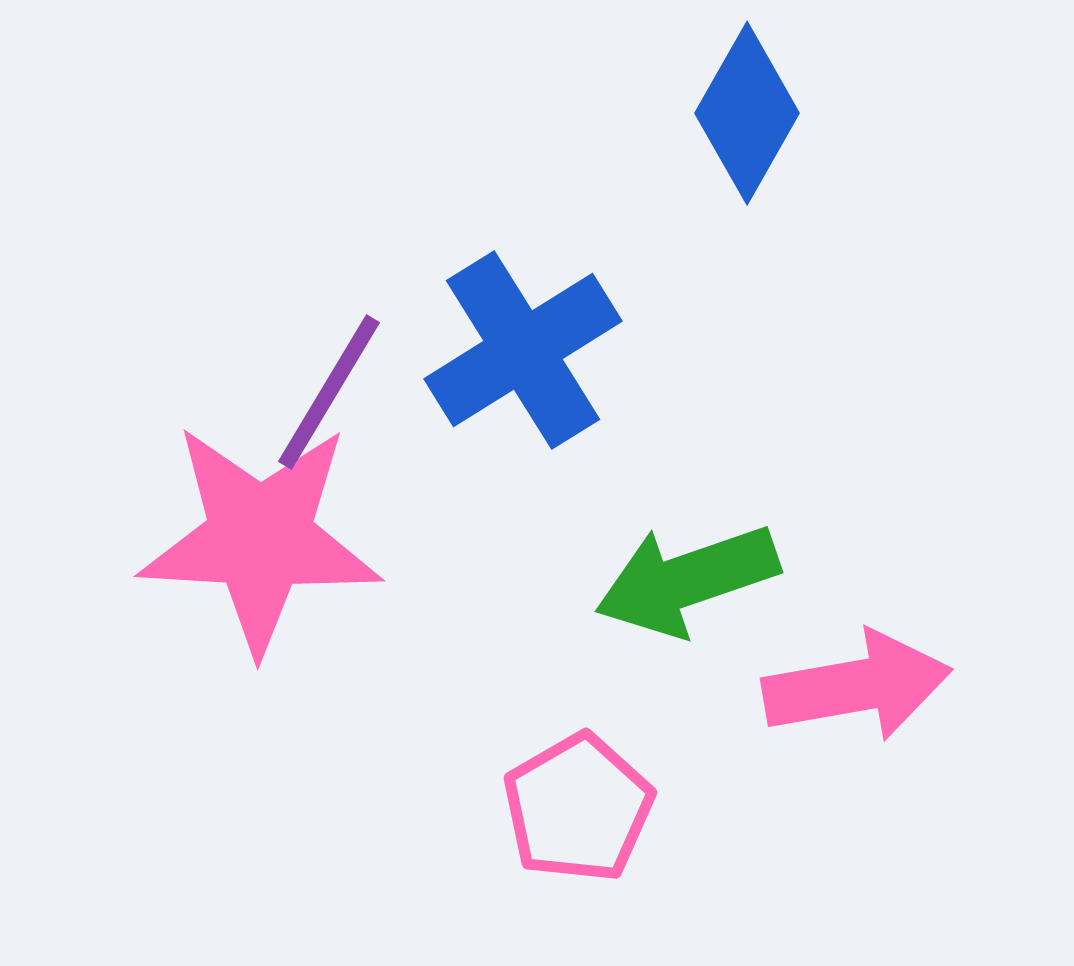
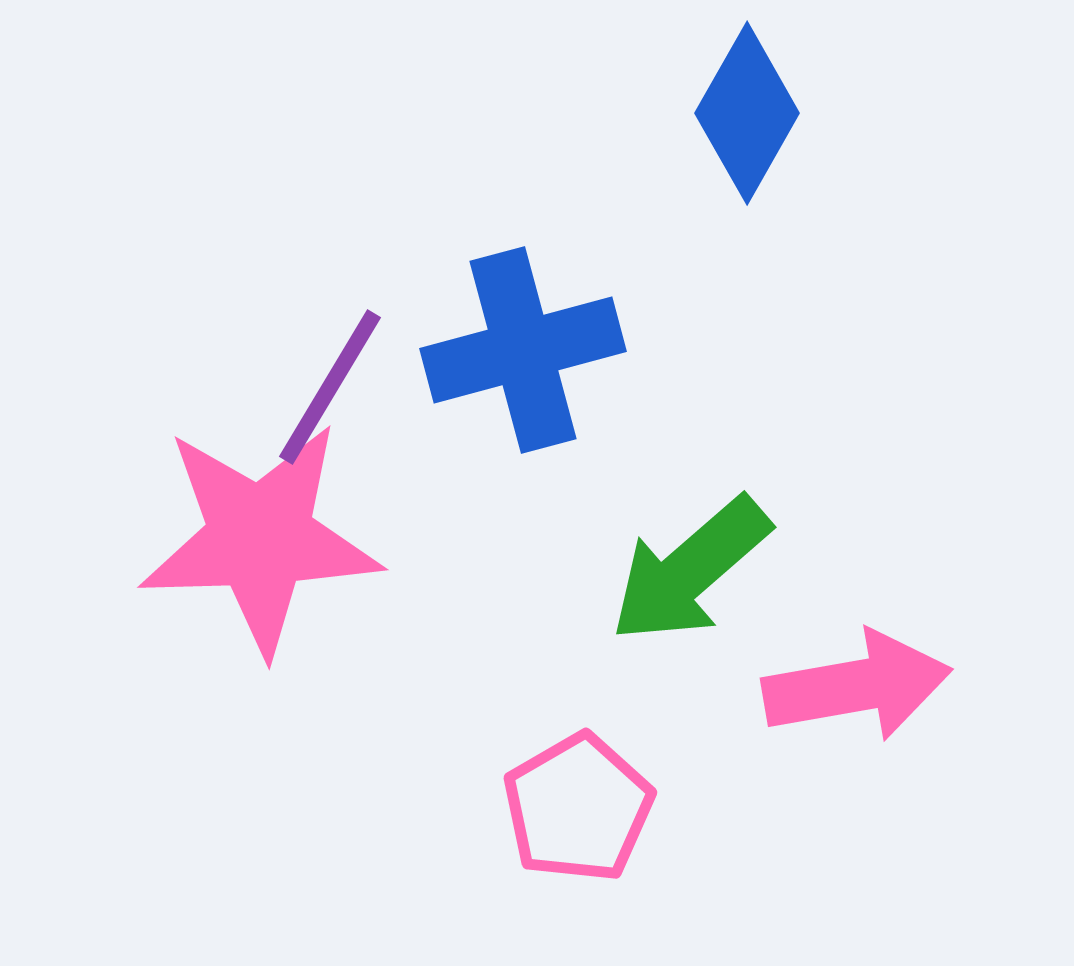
blue cross: rotated 17 degrees clockwise
purple line: moved 1 px right, 5 px up
pink star: rotated 5 degrees counterclockwise
green arrow: moved 3 px right, 10 px up; rotated 22 degrees counterclockwise
